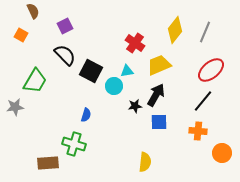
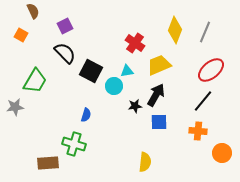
yellow diamond: rotated 16 degrees counterclockwise
black semicircle: moved 2 px up
